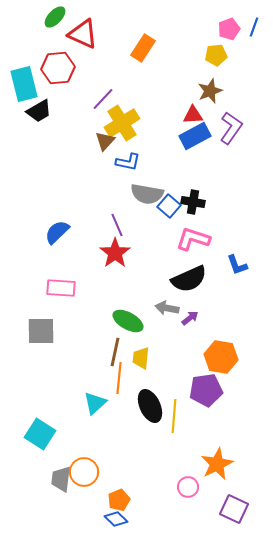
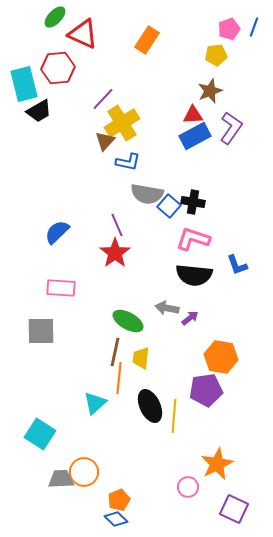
orange rectangle at (143, 48): moved 4 px right, 8 px up
black semicircle at (189, 279): moved 5 px right, 4 px up; rotated 30 degrees clockwise
gray trapezoid at (61, 479): rotated 80 degrees clockwise
